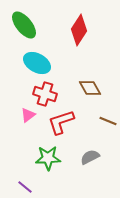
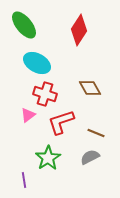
brown line: moved 12 px left, 12 px down
green star: rotated 30 degrees counterclockwise
purple line: moved 1 px left, 7 px up; rotated 42 degrees clockwise
